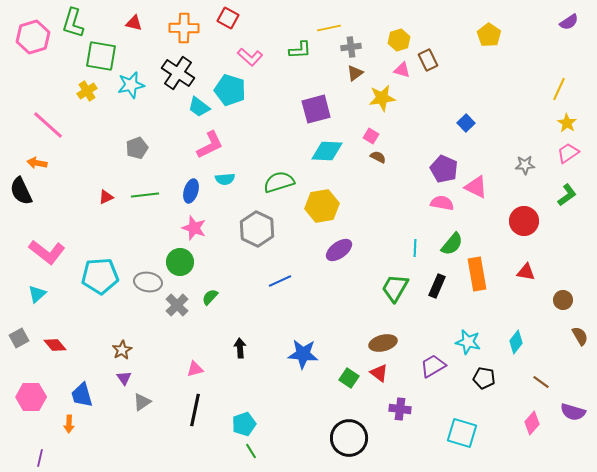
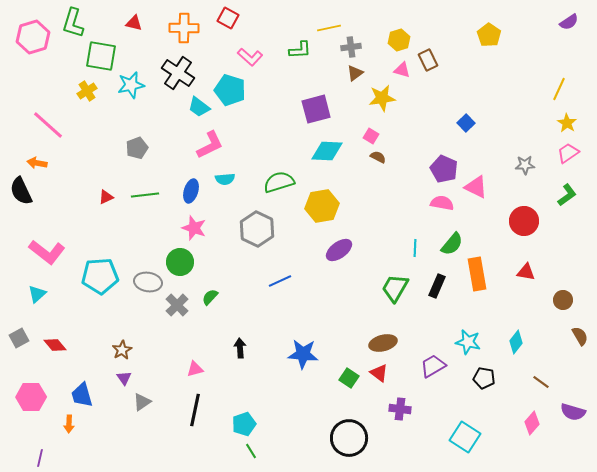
cyan square at (462, 433): moved 3 px right, 4 px down; rotated 16 degrees clockwise
